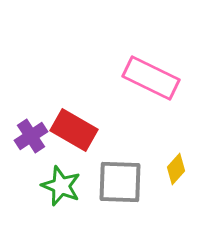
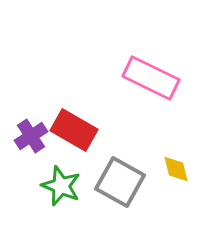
yellow diamond: rotated 56 degrees counterclockwise
gray square: rotated 27 degrees clockwise
